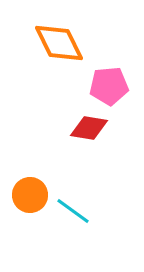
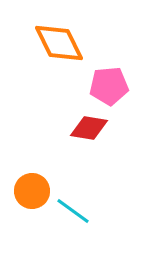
orange circle: moved 2 px right, 4 px up
